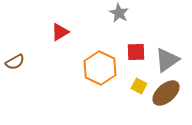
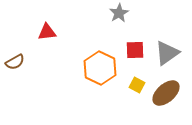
gray star: rotated 12 degrees clockwise
red triangle: moved 13 px left; rotated 24 degrees clockwise
red square: moved 1 px left, 2 px up
gray triangle: moved 7 px up
yellow square: moved 2 px left, 1 px up
